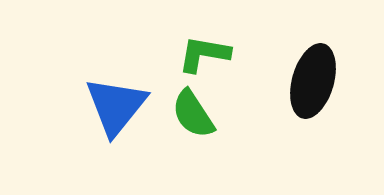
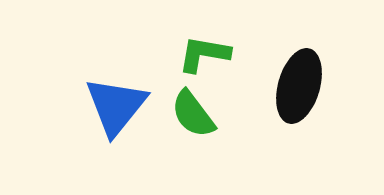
black ellipse: moved 14 px left, 5 px down
green semicircle: rotated 4 degrees counterclockwise
